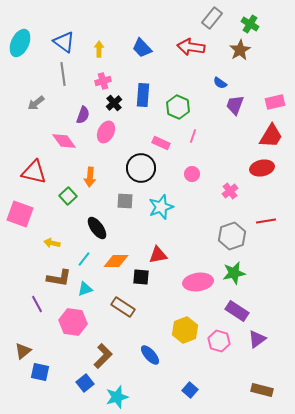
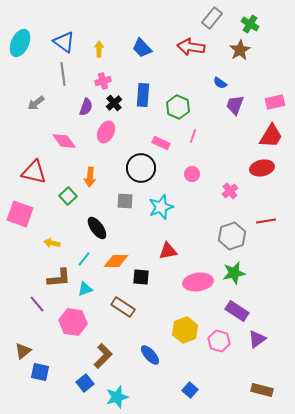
purple semicircle at (83, 115): moved 3 px right, 8 px up
red triangle at (158, 255): moved 10 px right, 4 px up
brown L-shape at (59, 278): rotated 15 degrees counterclockwise
purple line at (37, 304): rotated 12 degrees counterclockwise
